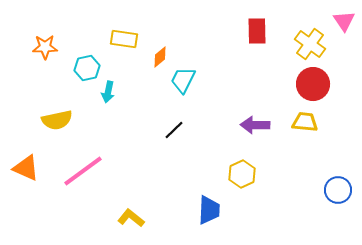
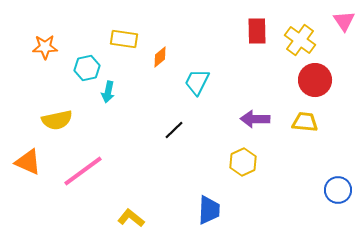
yellow cross: moved 10 px left, 4 px up
cyan trapezoid: moved 14 px right, 2 px down
red circle: moved 2 px right, 4 px up
purple arrow: moved 6 px up
orange triangle: moved 2 px right, 6 px up
yellow hexagon: moved 1 px right, 12 px up
